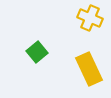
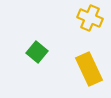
green square: rotated 10 degrees counterclockwise
